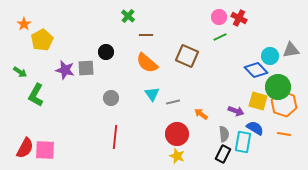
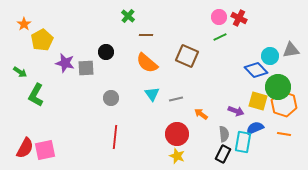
purple star: moved 7 px up
gray line: moved 3 px right, 3 px up
blue semicircle: rotated 54 degrees counterclockwise
pink square: rotated 15 degrees counterclockwise
